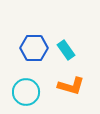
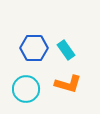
orange L-shape: moved 3 px left, 2 px up
cyan circle: moved 3 px up
